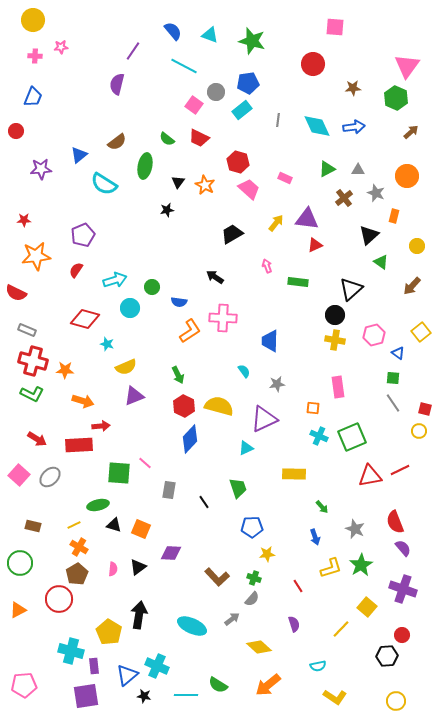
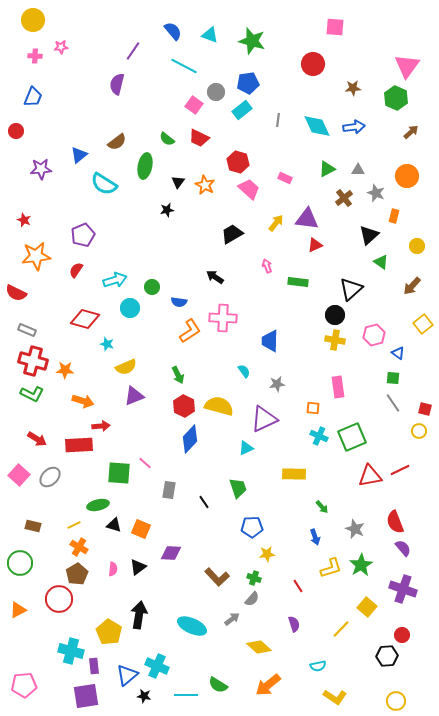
red star at (24, 220): rotated 24 degrees clockwise
yellow square at (421, 332): moved 2 px right, 8 px up
